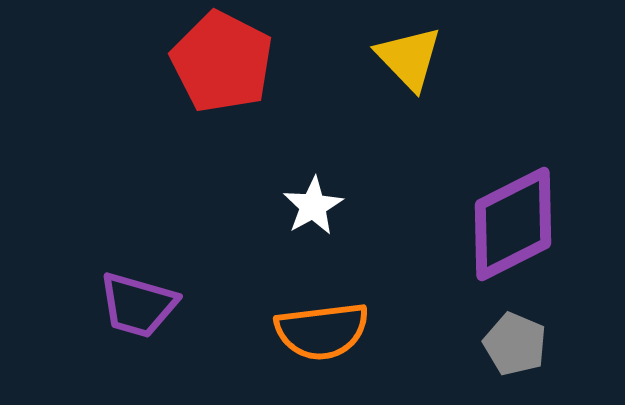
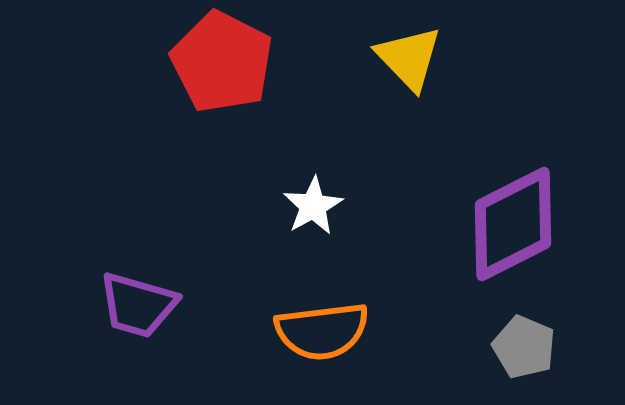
gray pentagon: moved 9 px right, 3 px down
